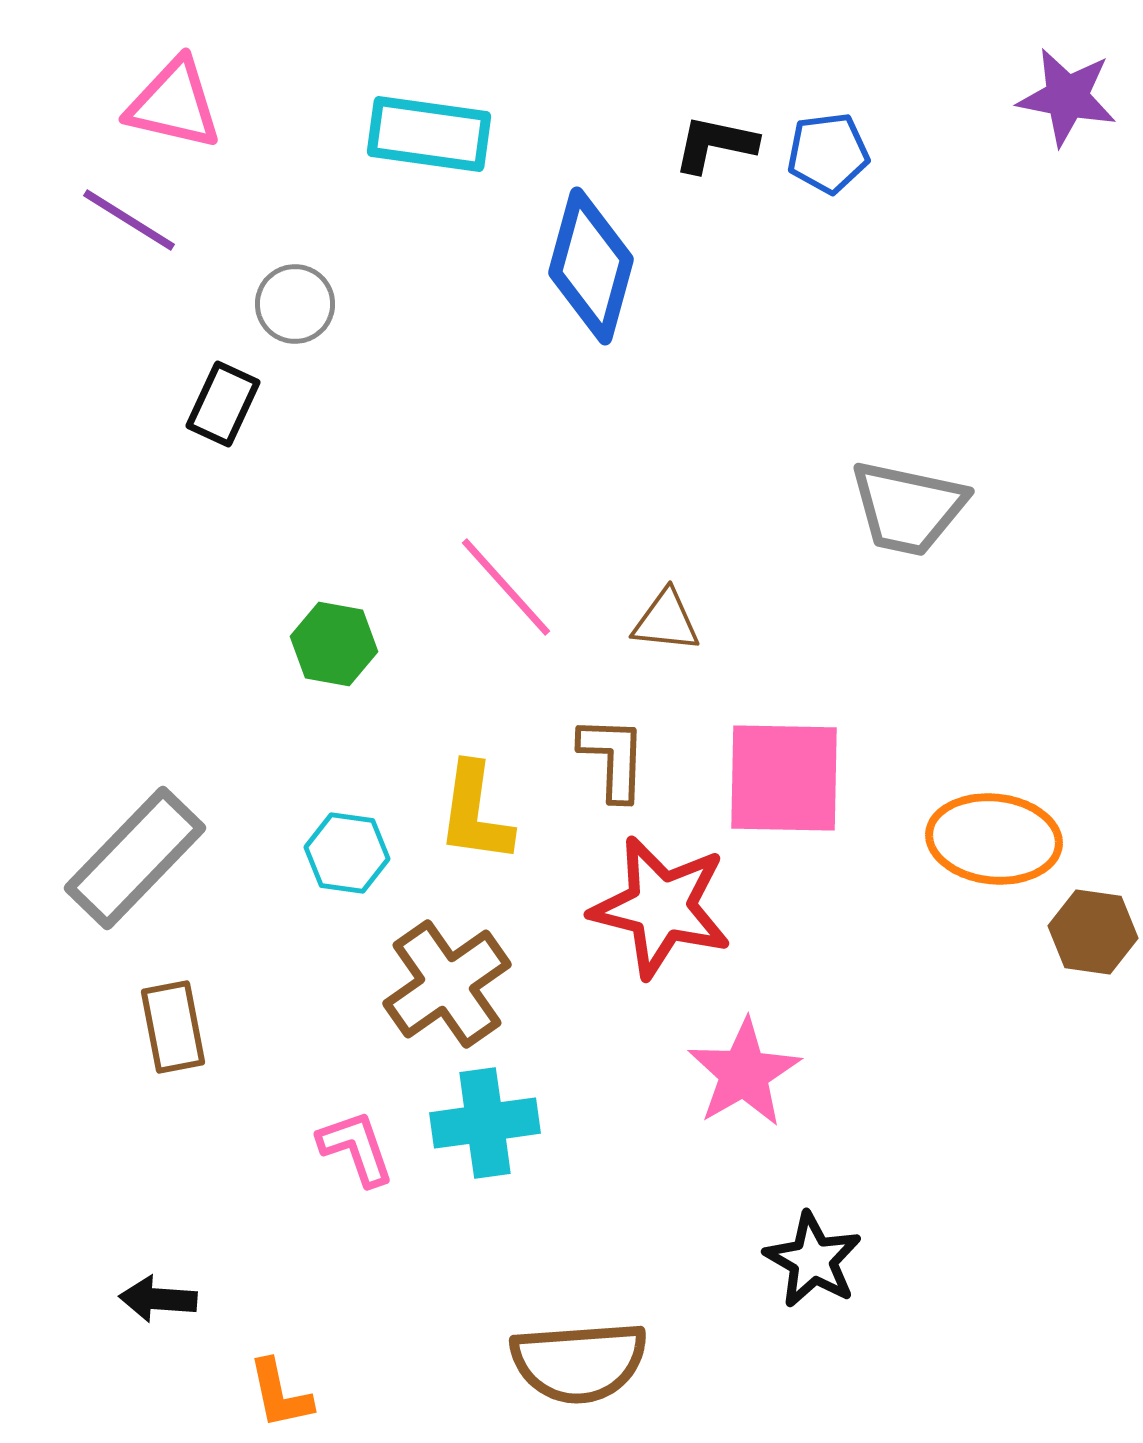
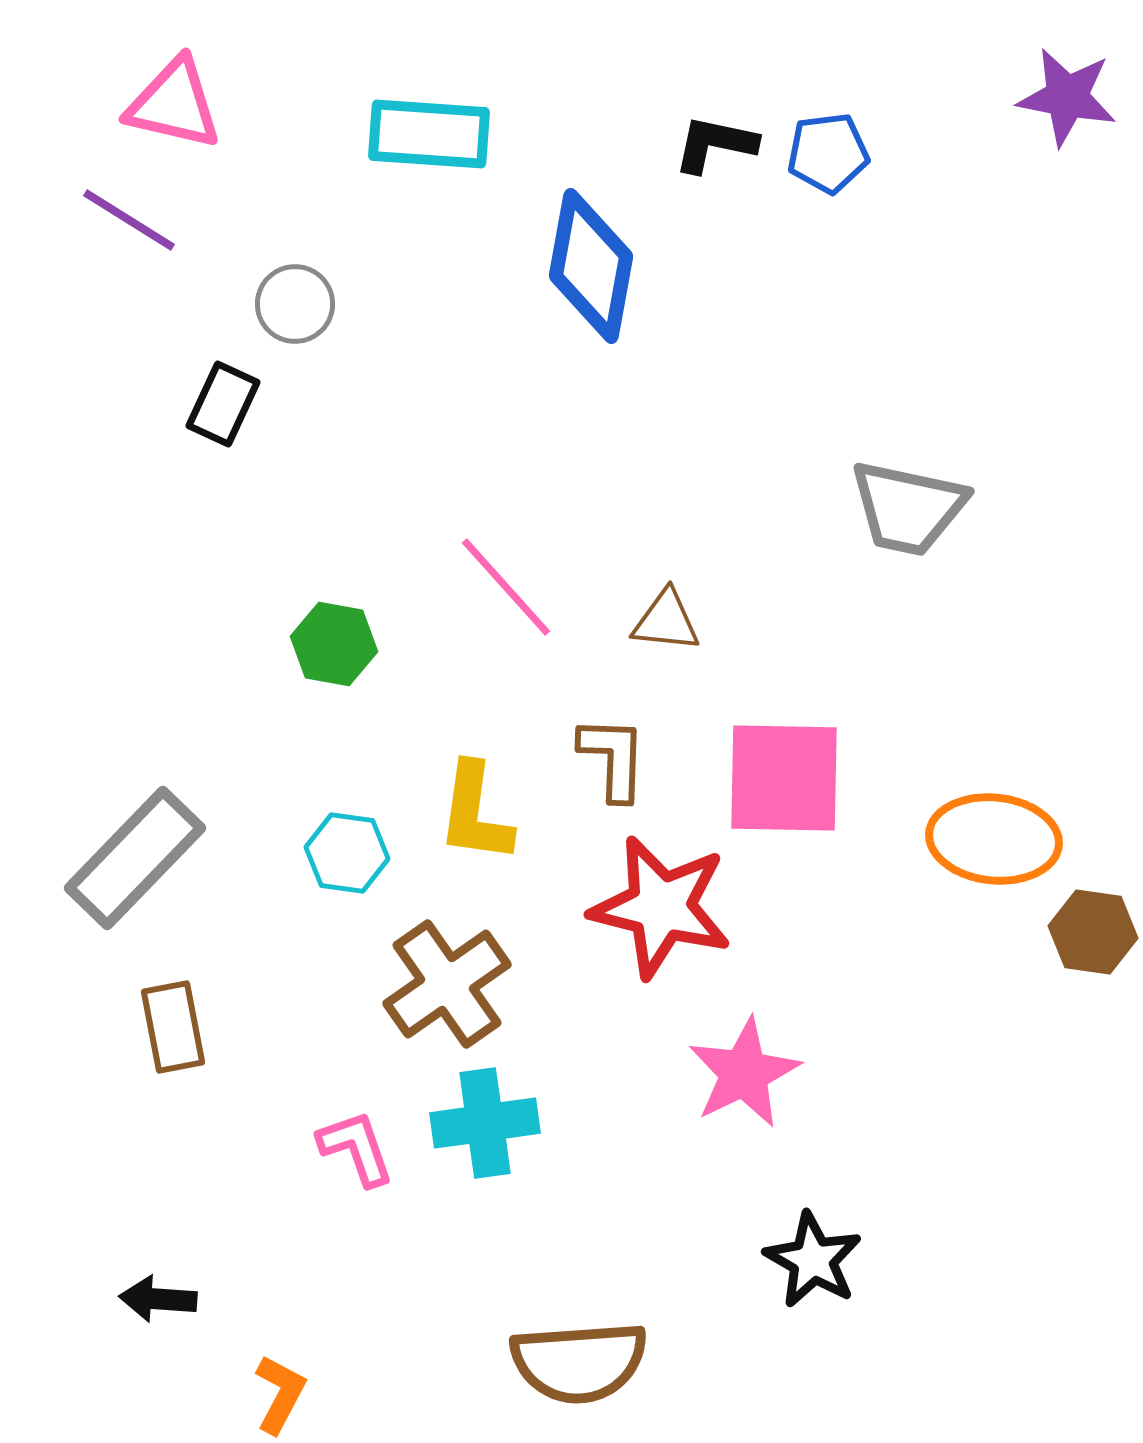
cyan rectangle: rotated 4 degrees counterclockwise
blue diamond: rotated 5 degrees counterclockwise
pink star: rotated 4 degrees clockwise
orange L-shape: rotated 140 degrees counterclockwise
